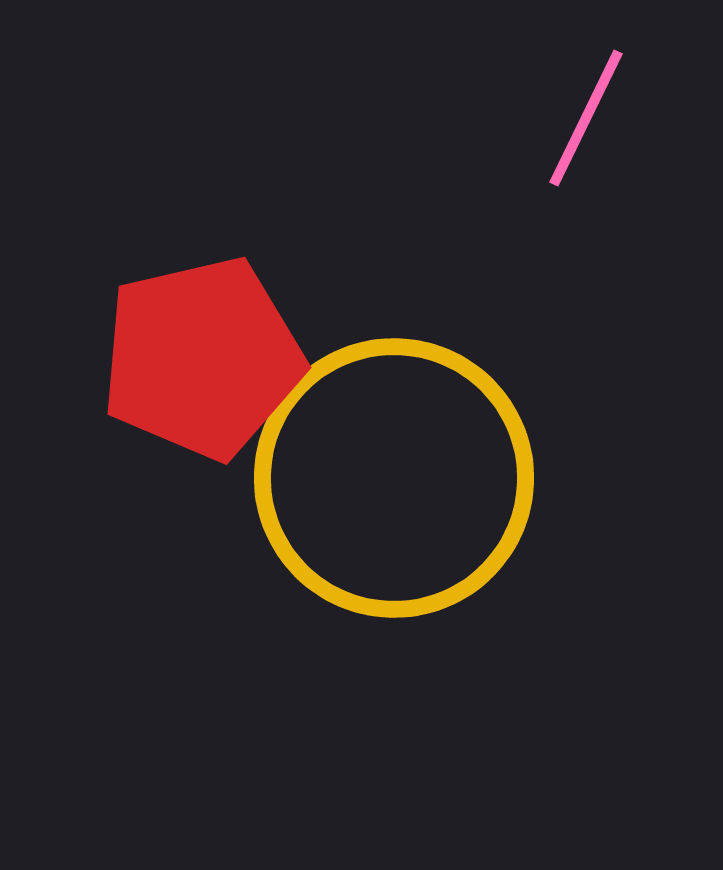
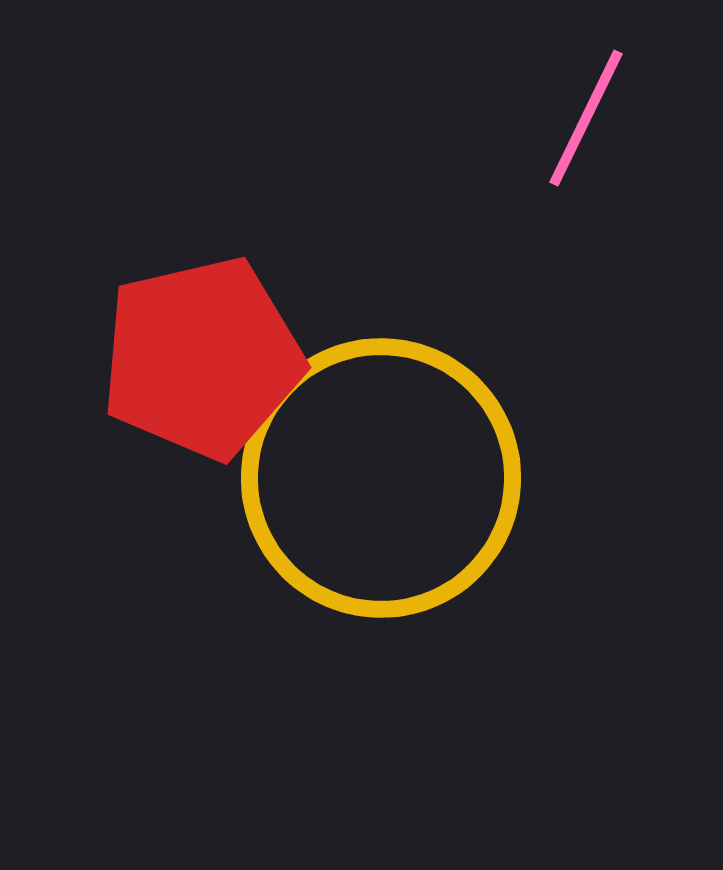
yellow circle: moved 13 px left
